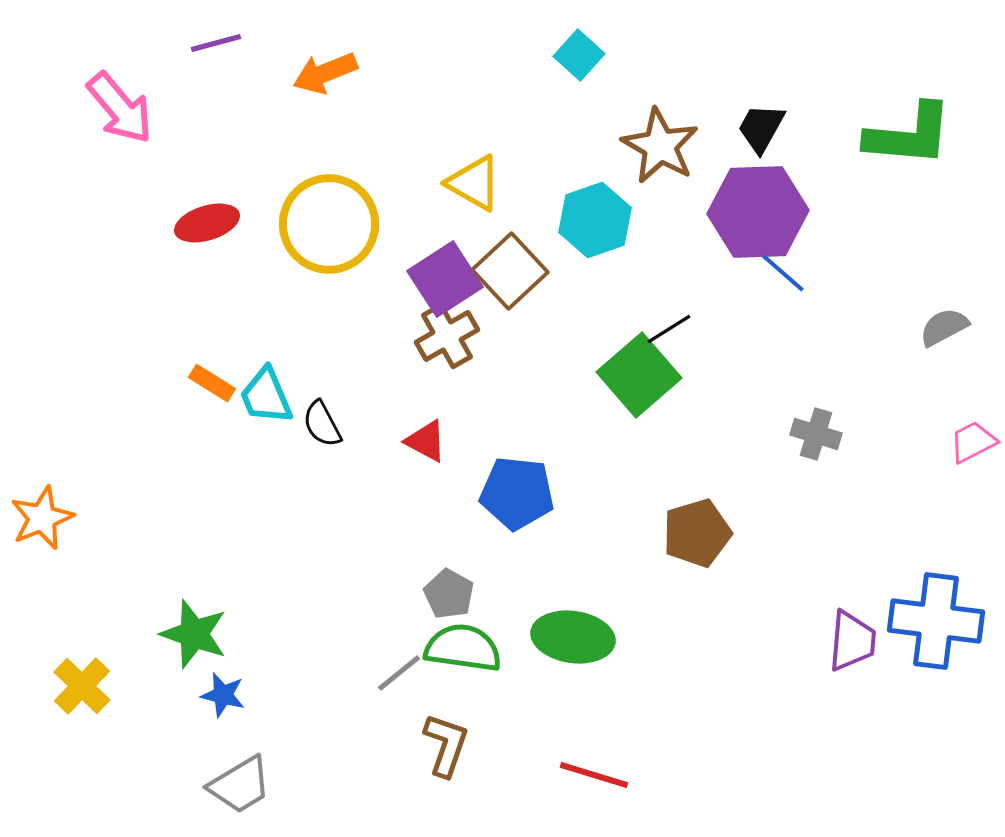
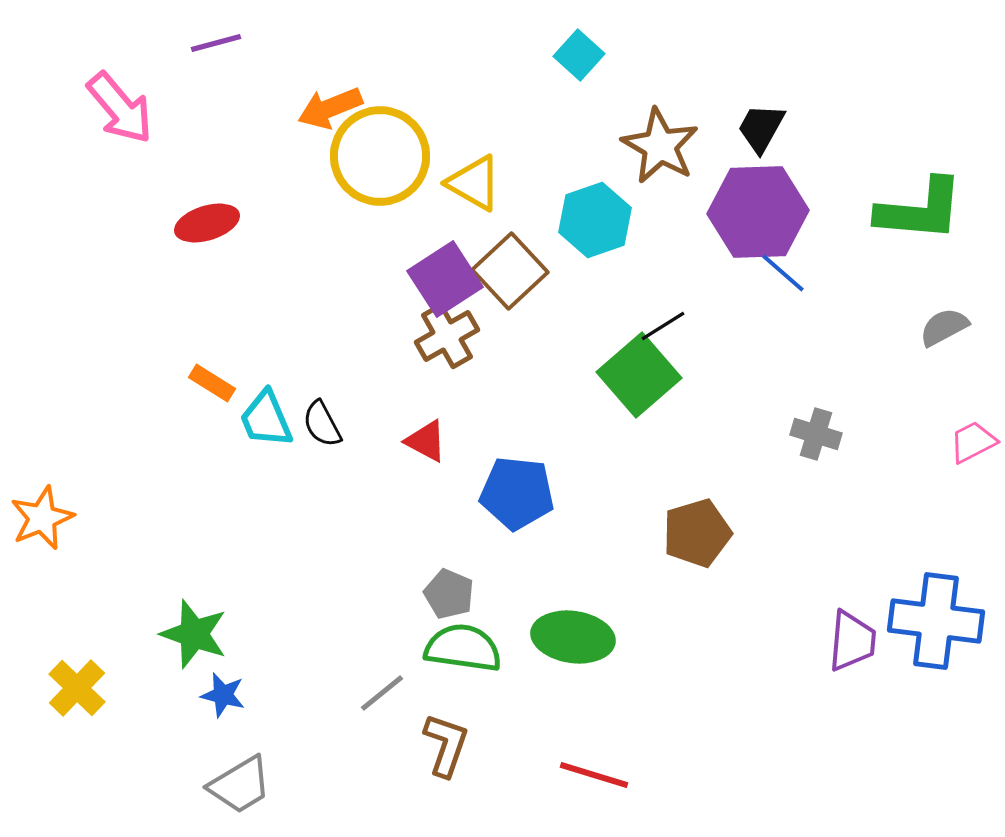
orange arrow: moved 5 px right, 35 px down
green L-shape: moved 11 px right, 75 px down
yellow circle: moved 51 px right, 68 px up
black line: moved 6 px left, 3 px up
cyan trapezoid: moved 23 px down
gray pentagon: rotated 6 degrees counterclockwise
gray line: moved 17 px left, 20 px down
yellow cross: moved 5 px left, 2 px down
